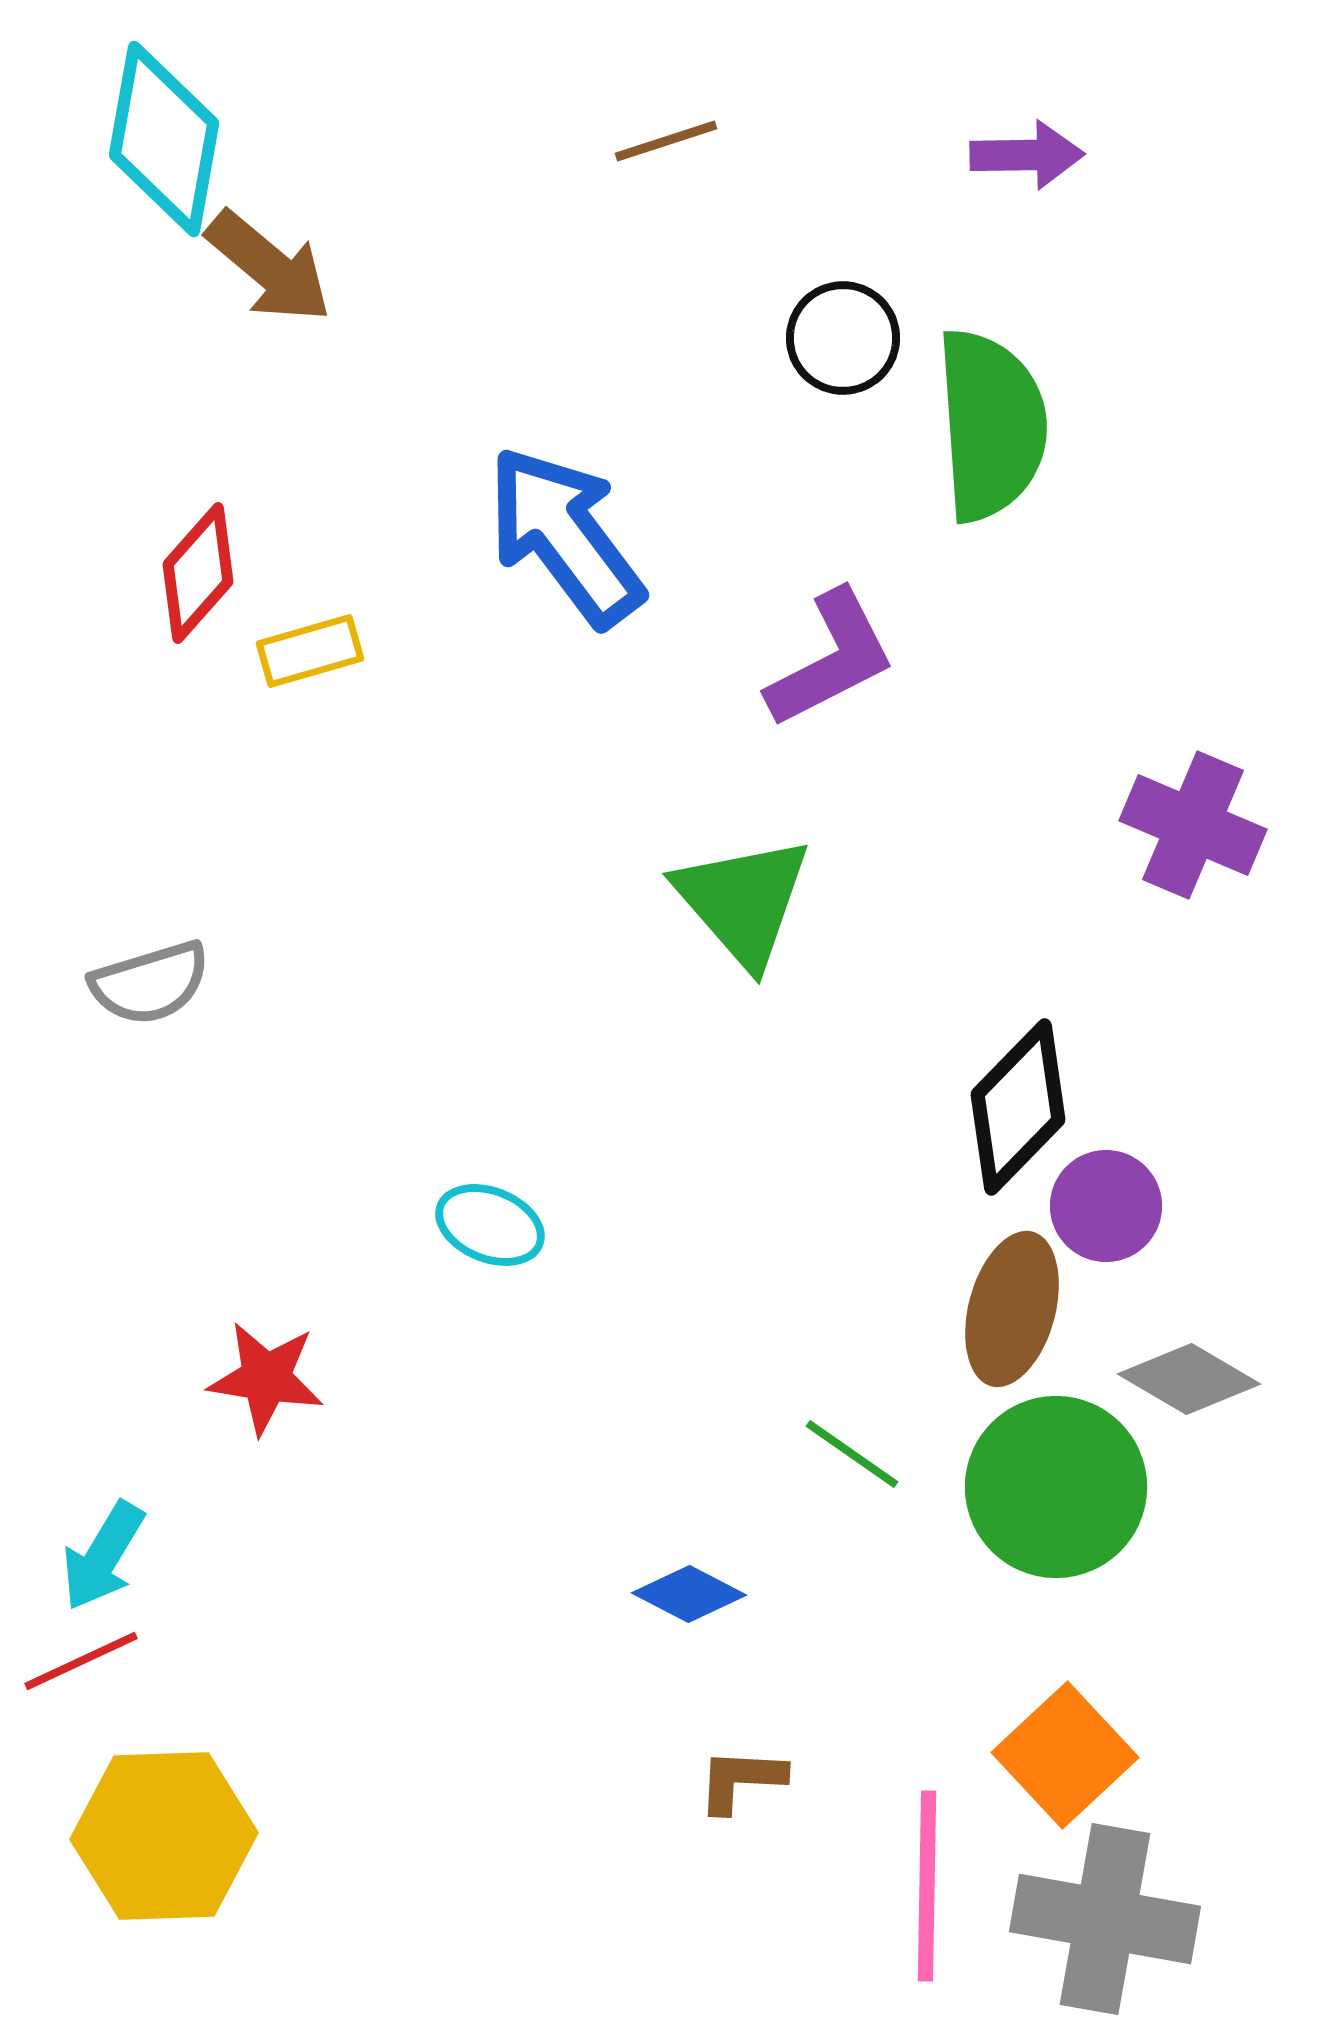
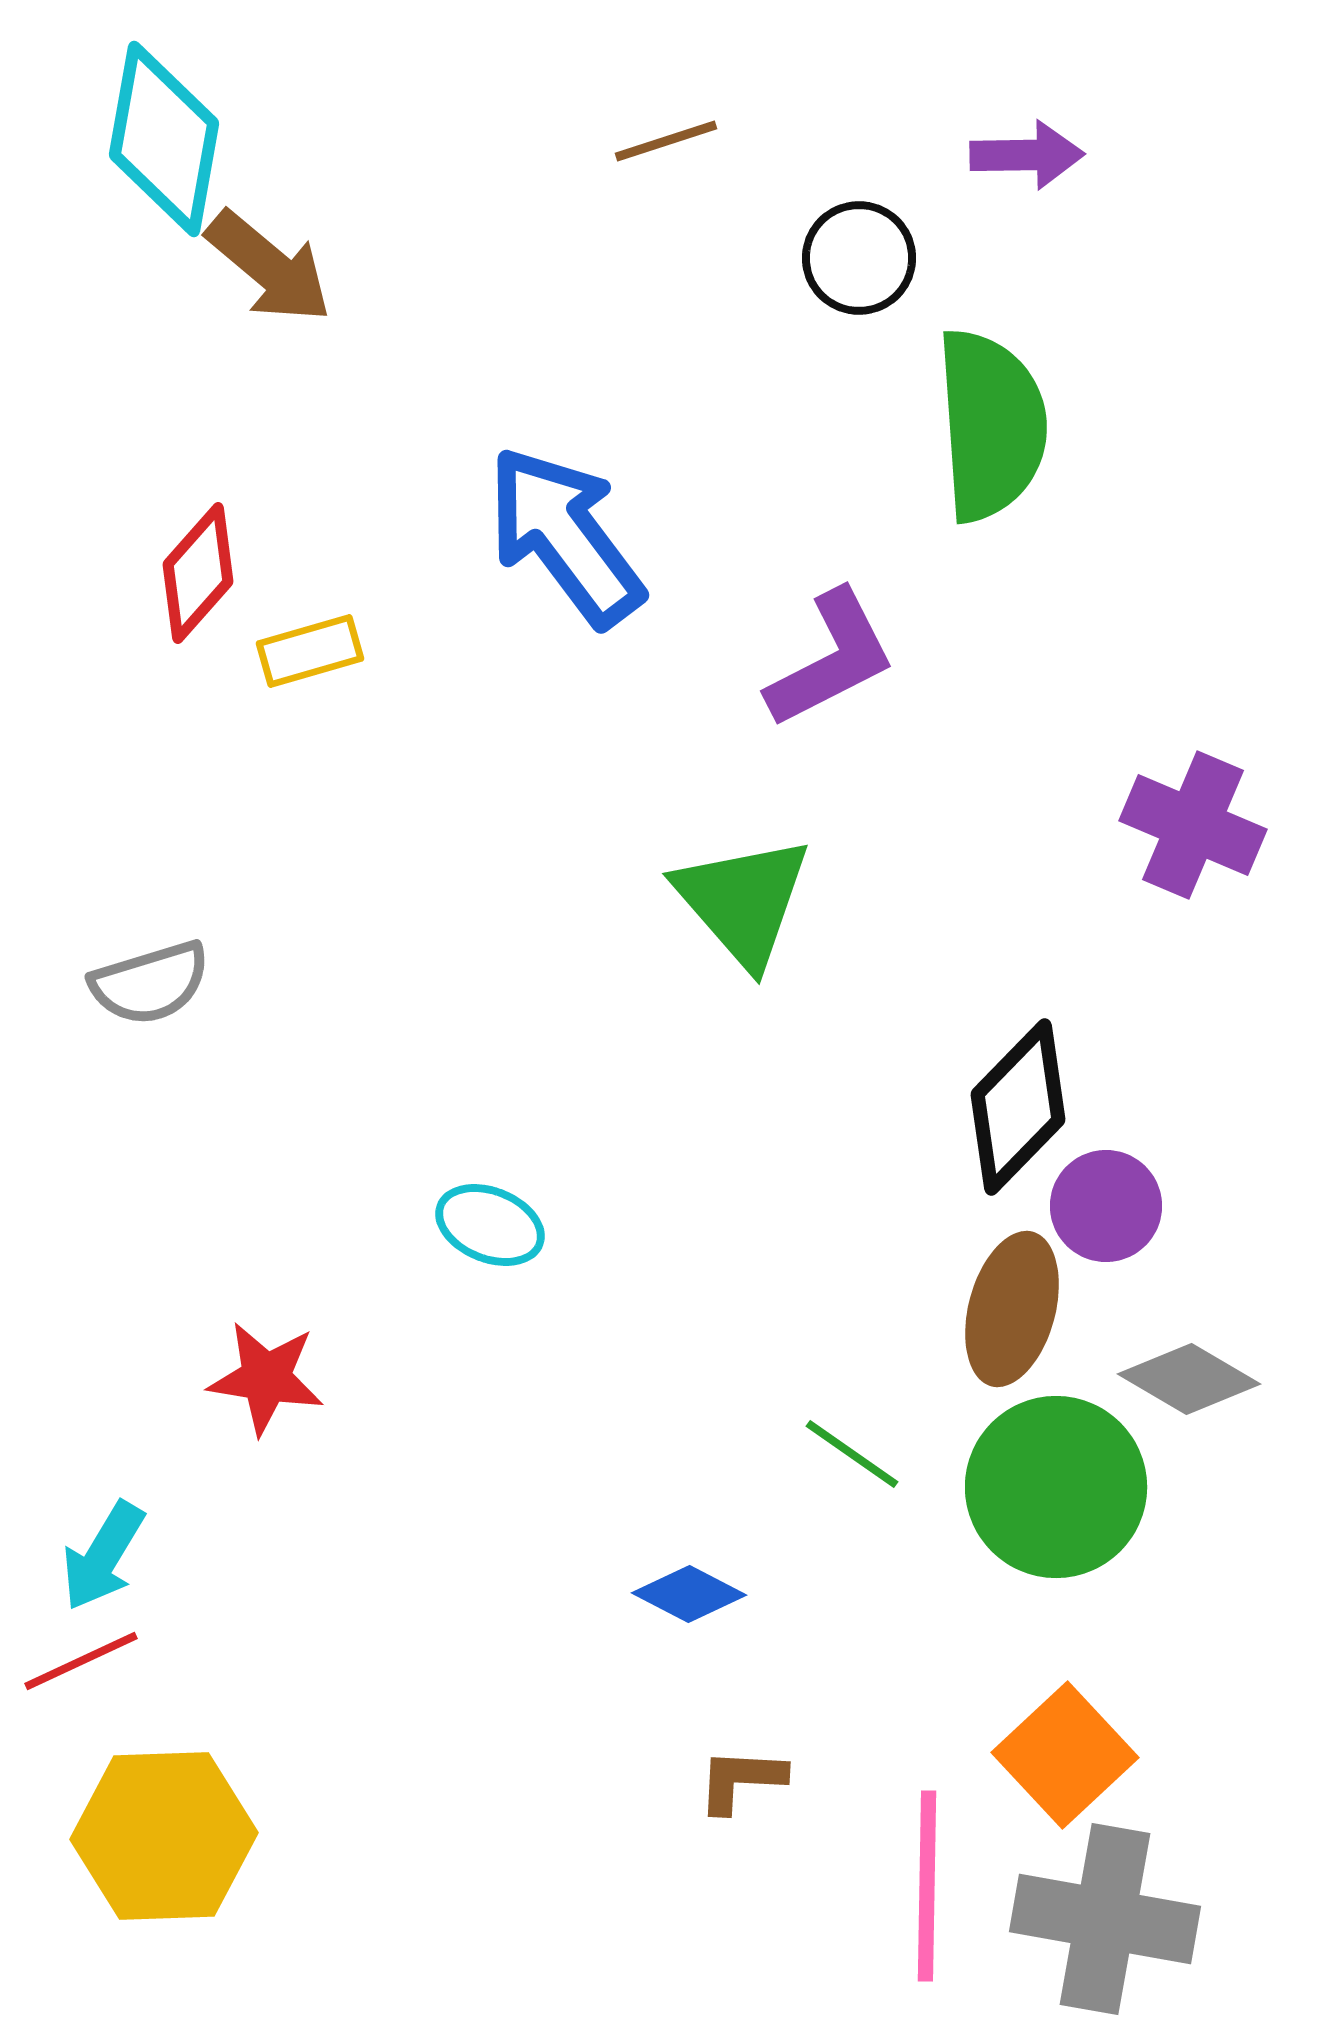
black circle: moved 16 px right, 80 px up
